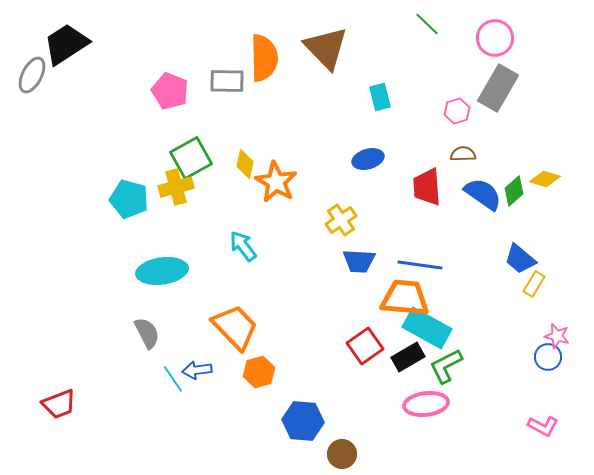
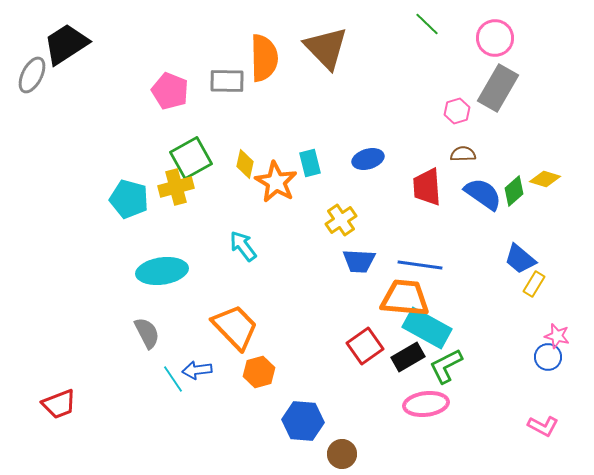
cyan rectangle at (380, 97): moved 70 px left, 66 px down
